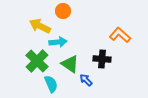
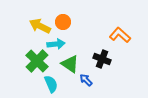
orange circle: moved 11 px down
cyan arrow: moved 2 px left, 2 px down
black cross: rotated 18 degrees clockwise
